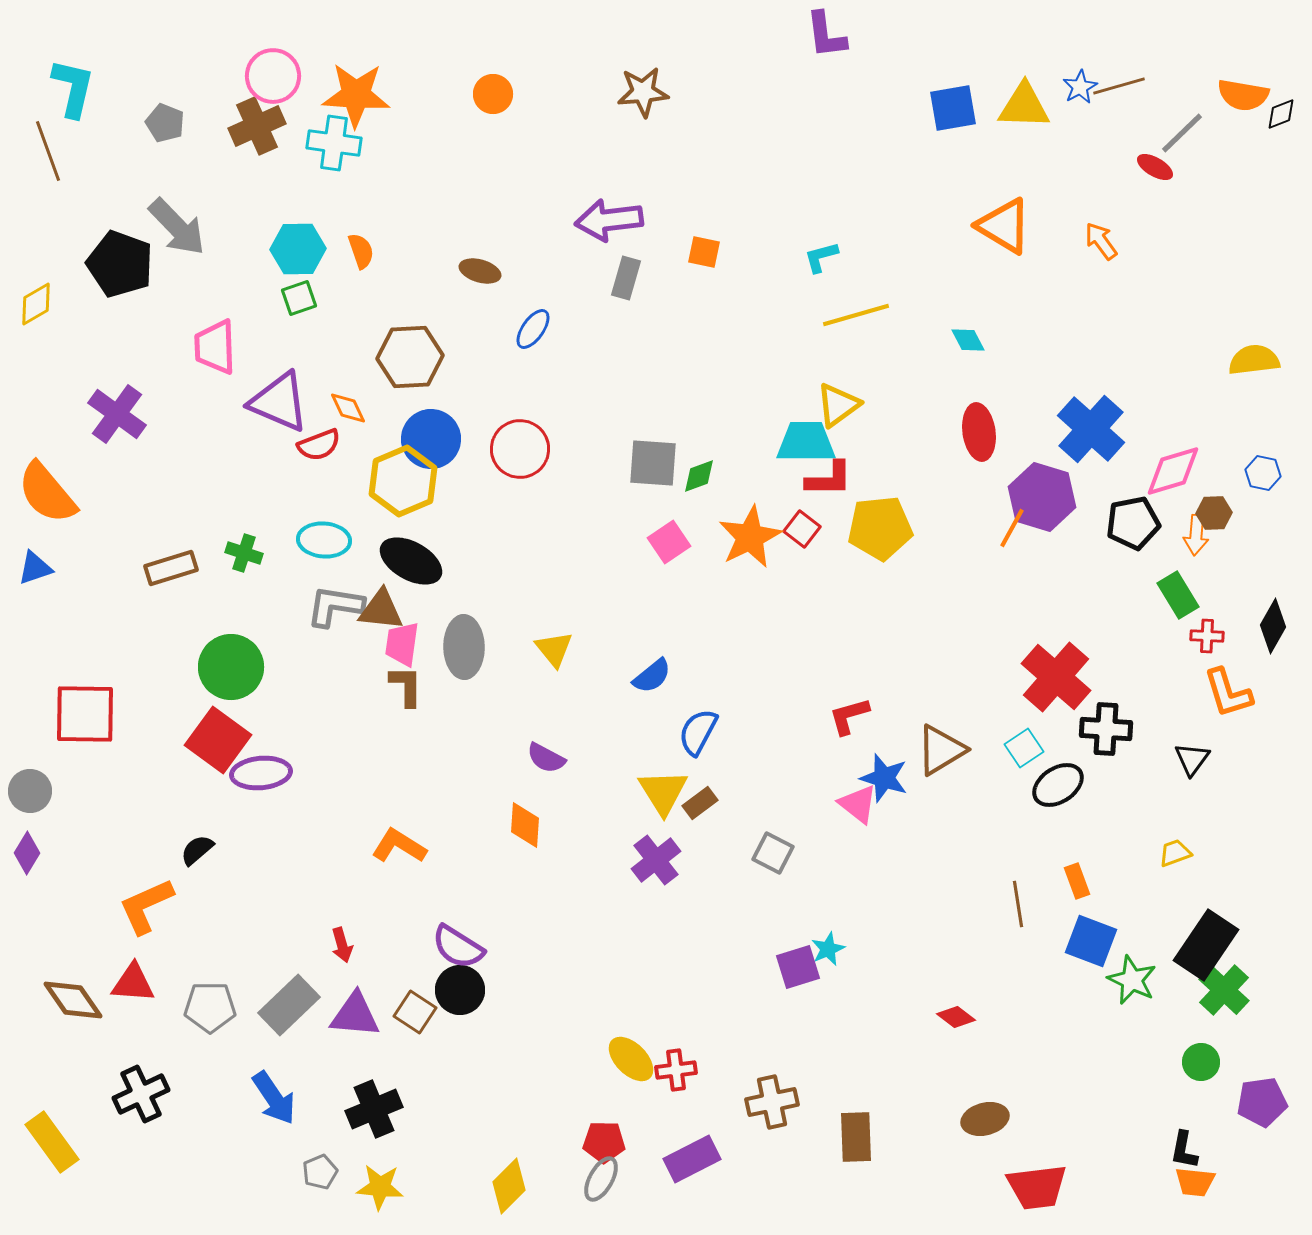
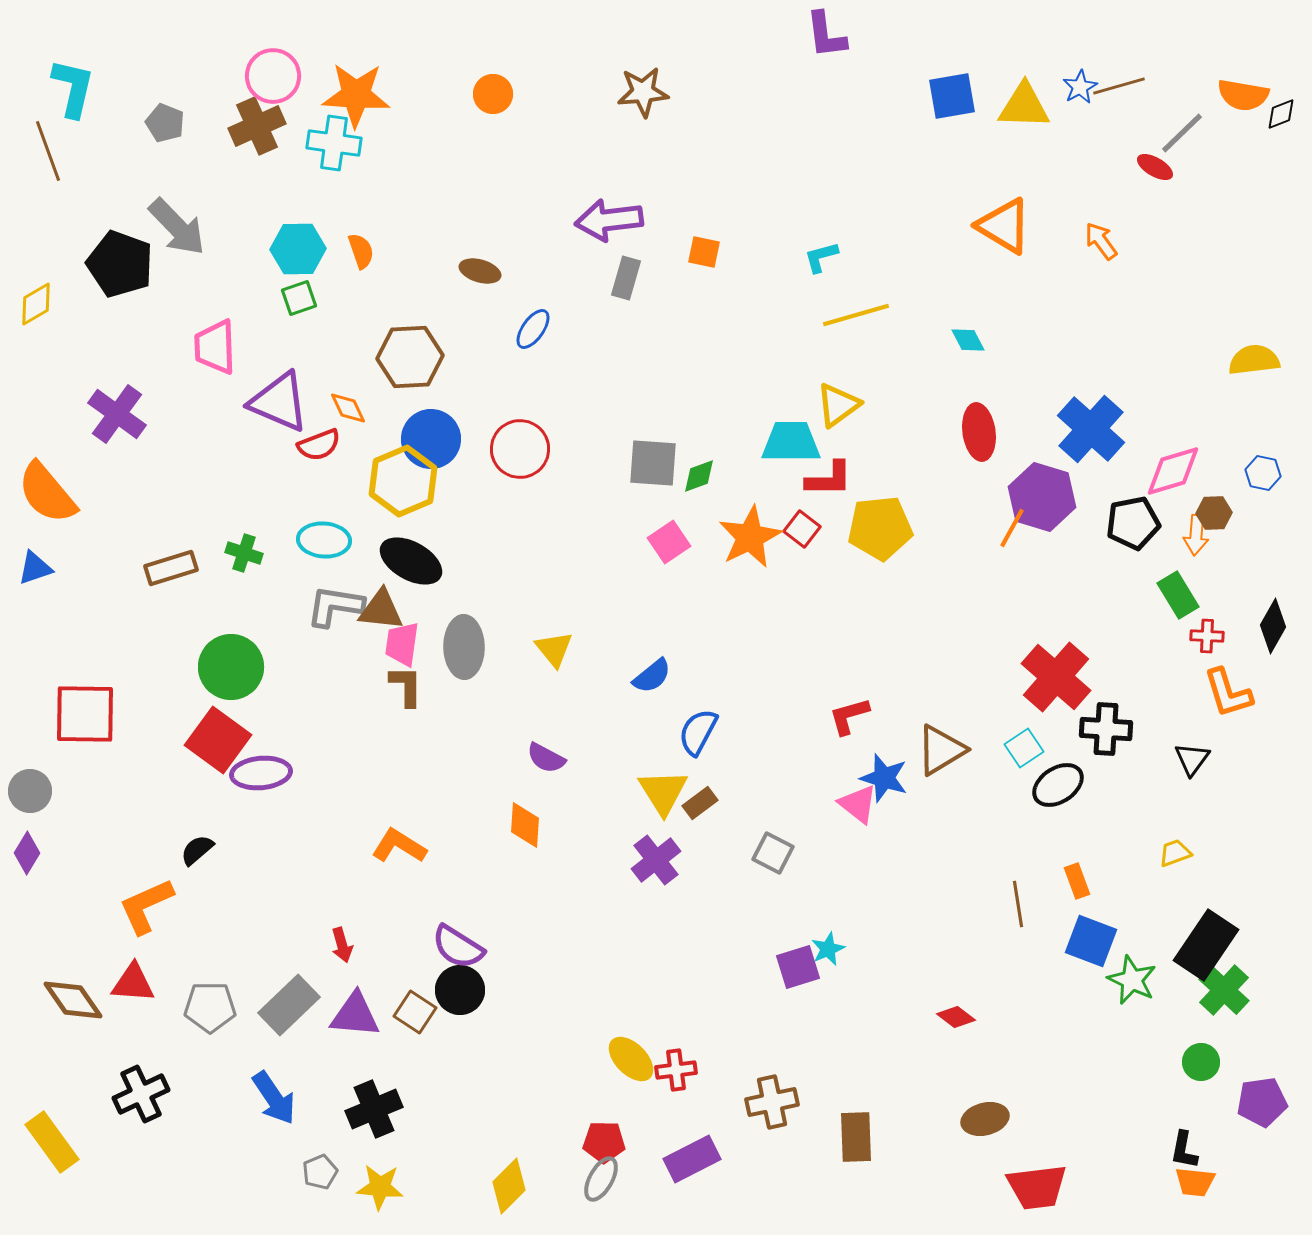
blue square at (953, 108): moved 1 px left, 12 px up
cyan trapezoid at (806, 442): moved 15 px left
